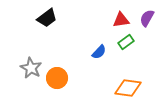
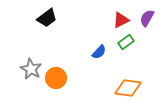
red triangle: rotated 18 degrees counterclockwise
gray star: moved 1 px down
orange circle: moved 1 px left
